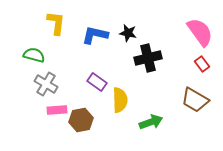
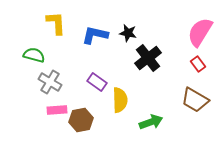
yellow L-shape: rotated 10 degrees counterclockwise
pink semicircle: rotated 112 degrees counterclockwise
black cross: rotated 24 degrees counterclockwise
red rectangle: moved 4 px left
gray cross: moved 4 px right, 2 px up
